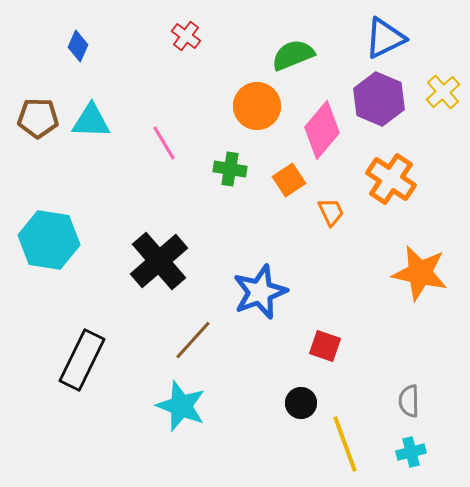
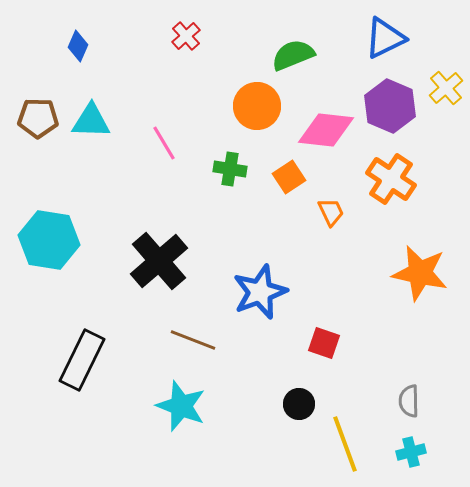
red cross: rotated 12 degrees clockwise
yellow cross: moved 3 px right, 4 px up
purple hexagon: moved 11 px right, 7 px down
pink diamond: moved 4 px right; rotated 56 degrees clockwise
orange square: moved 3 px up
brown line: rotated 69 degrees clockwise
red square: moved 1 px left, 3 px up
black circle: moved 2 px left, 1 px down
